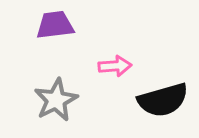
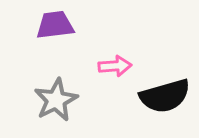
black semicircle: moved 2 px right, 4 px up
